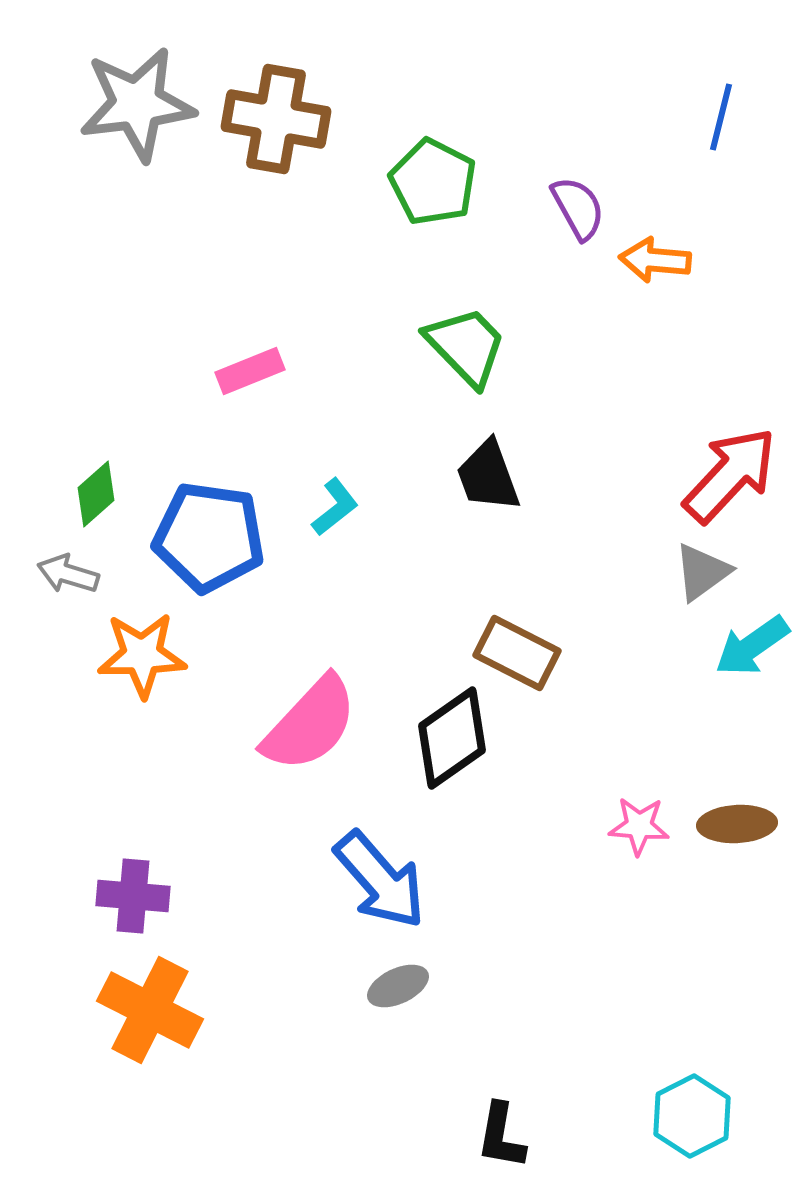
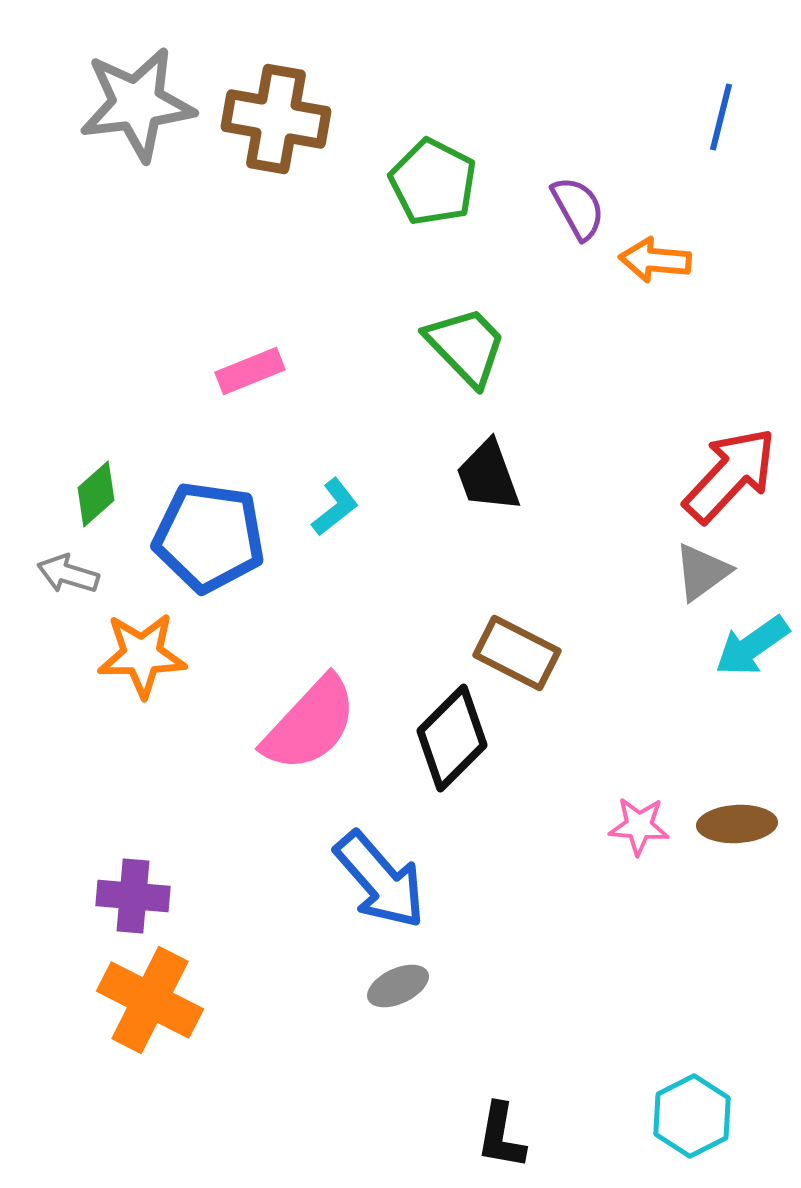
black diamond: rotated 10 degrees counterclockwise
orange cross: moved 10 px up
